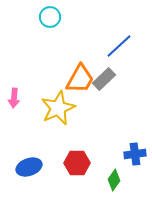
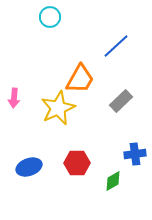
blue line: moved 3 px left
gray rectangle: moved 17 px right, 22 px down
green diamond: moved 1 px left, 1 px down; rotated 25 degrees clockwise
